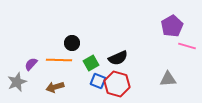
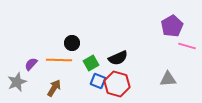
brown arrow: moved 1 px left, 1 px down; rotated 138 degrees clockwise
